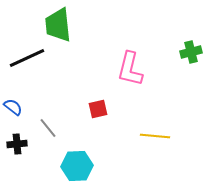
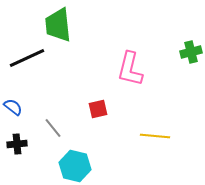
gray line: moved 5 px right
cyan hexagon: moved 2 px left; rotated 16 degrees clockwise
